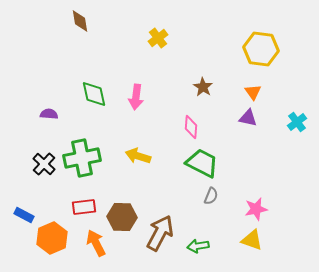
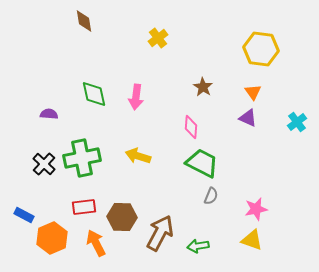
brown diamond: moved 4 px right
purple triangle: rotated 12 degrees clockwise
